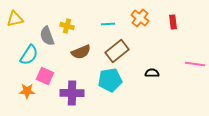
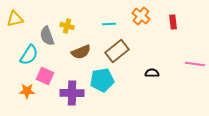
orange cross: moved 1 px right, 2 px up
cyan line: moved 1 px right
cyan pentagon: moved 8 px left
